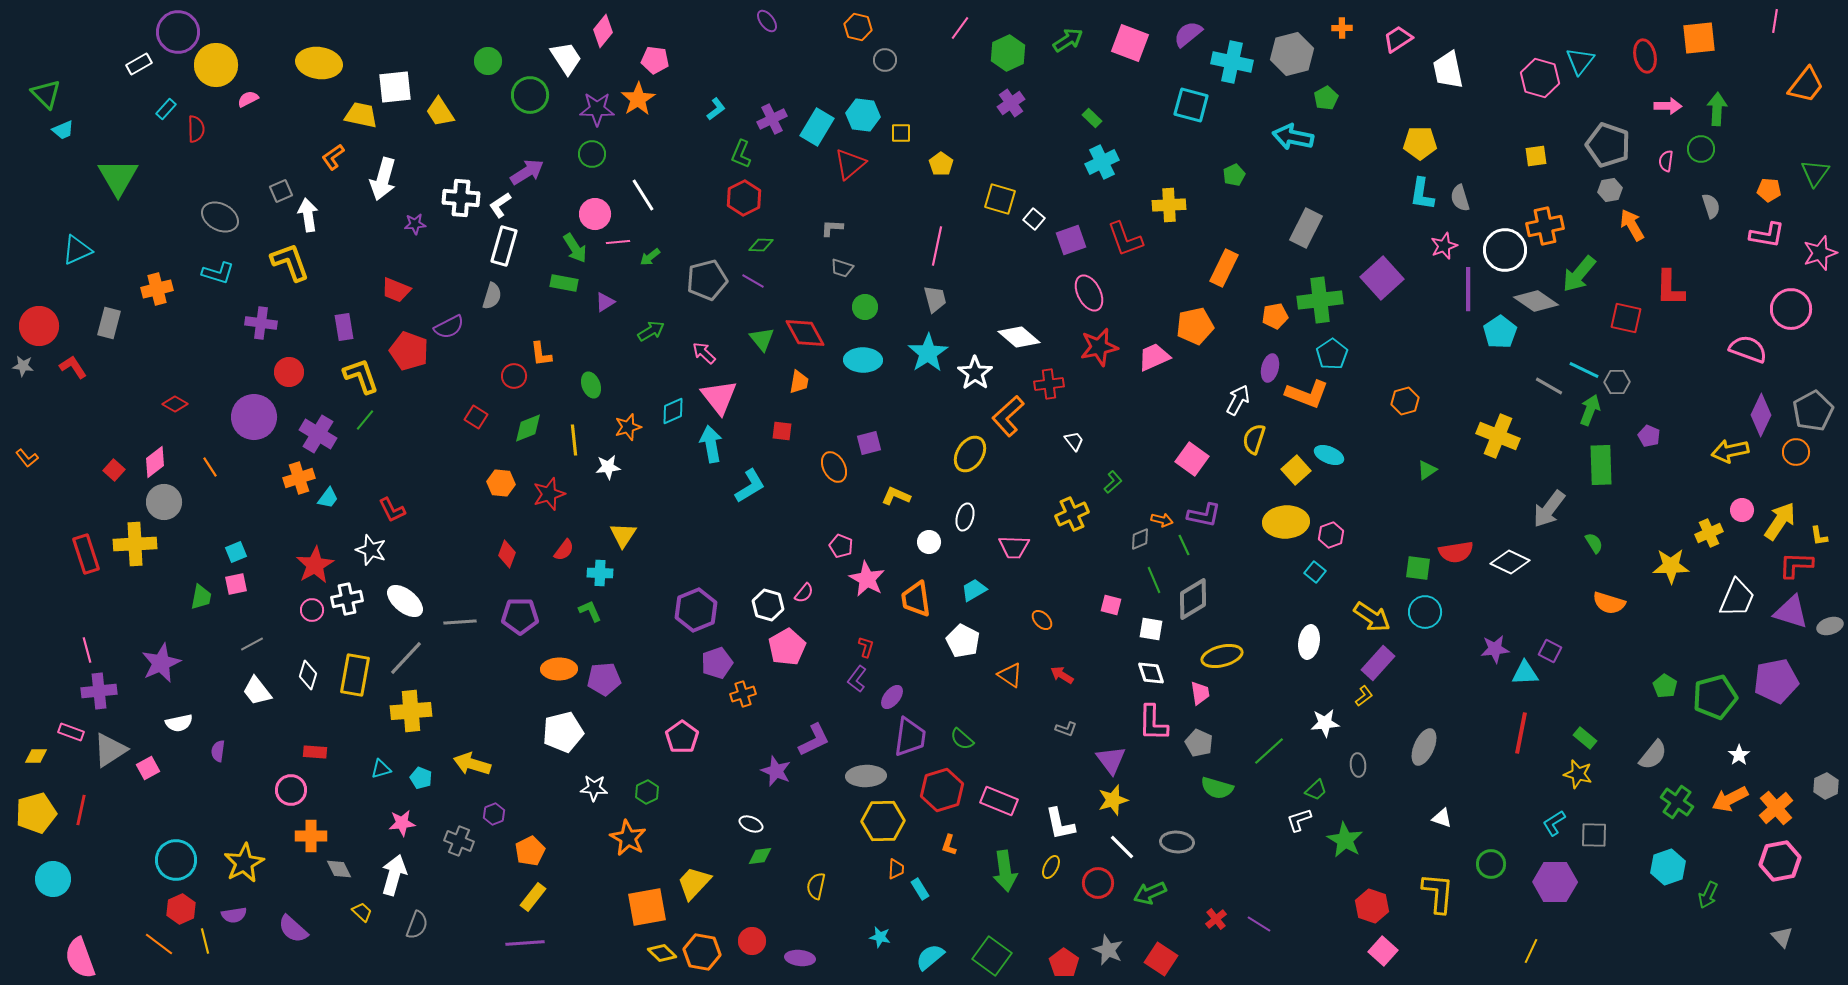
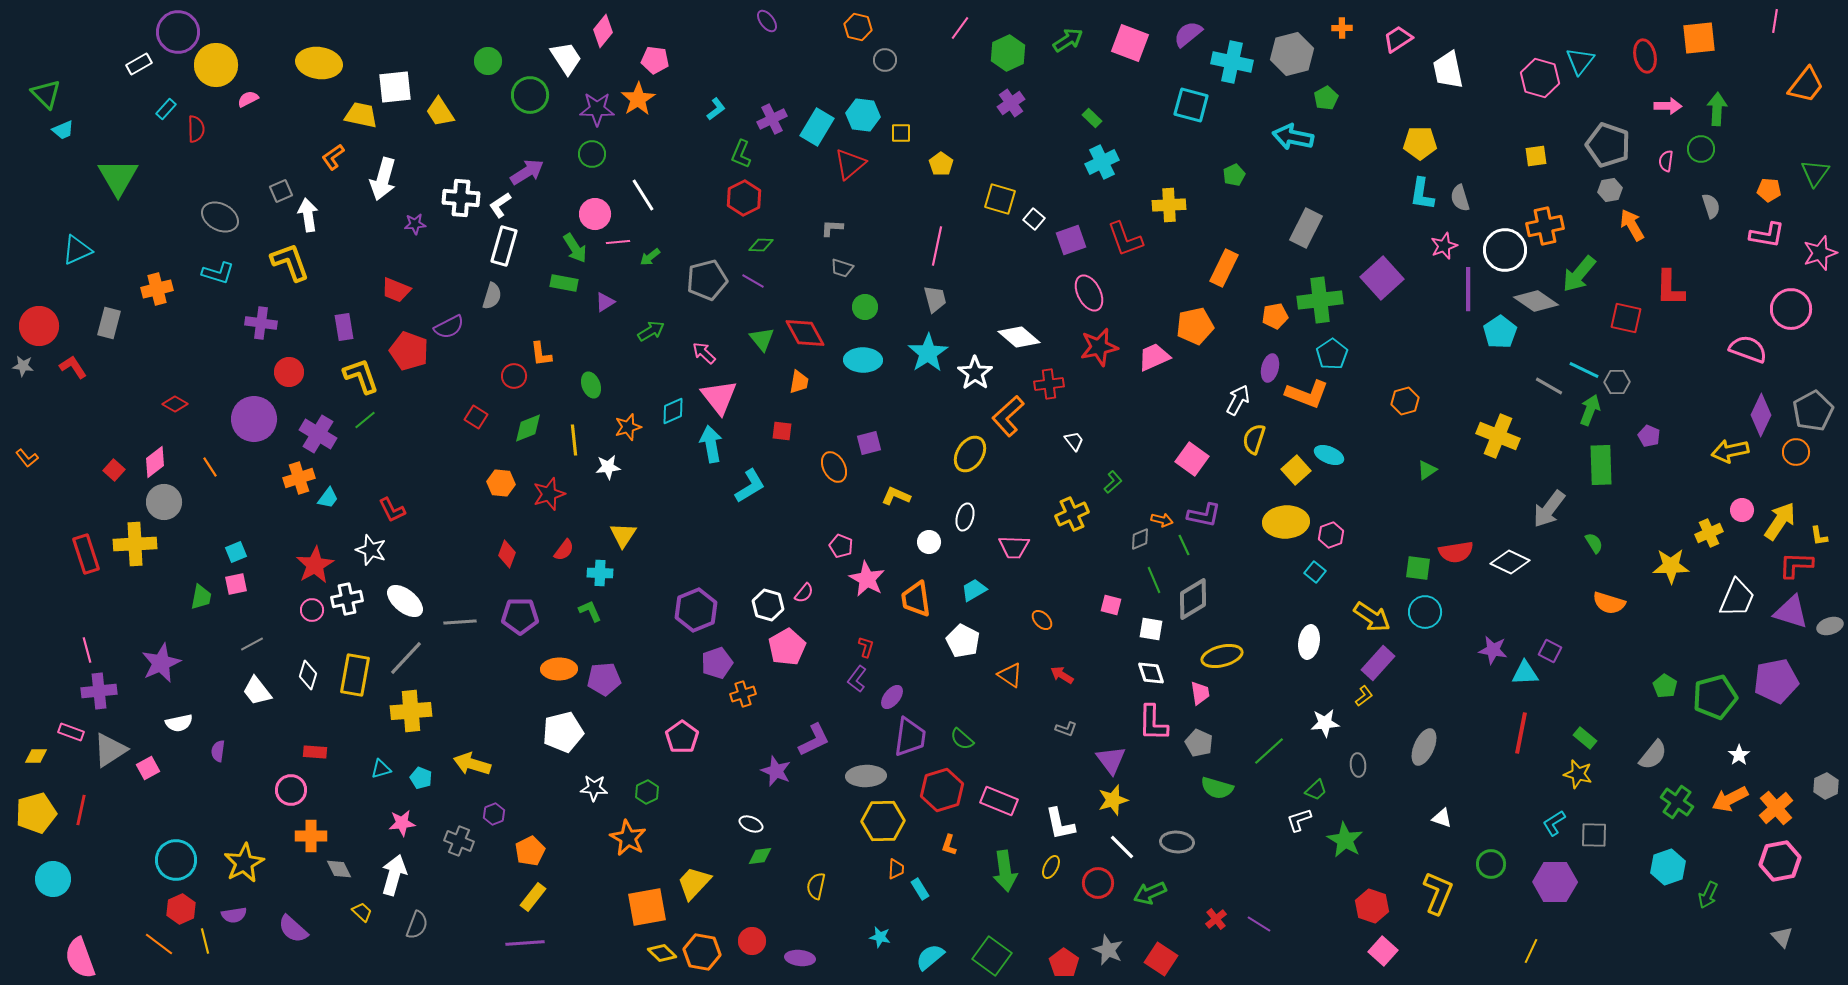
purple circle at (254, 417): moved 2 px down
green line at (365, 420): rotated 10 degrees clockwise
purple star at (1495, 649): moved 2 px left, 1 px down; rotated 16 degrees clockwise
yellow L-shape at (1438, 893): rotated 18 degrees clockwise
